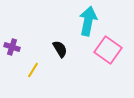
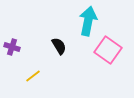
black semicircle: moved 1 px left, 3 px up
yellow line: moved 6 px down; rotated 21 degrees clockwise
